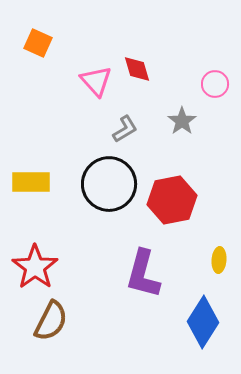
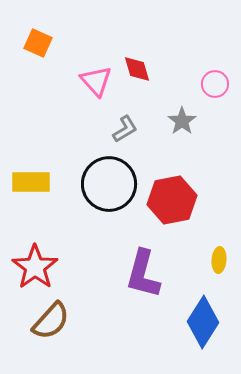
brown semicircle: rotated 15 degrees clockwise
